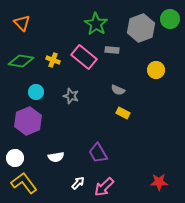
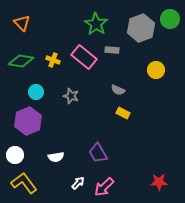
white circle: moved 3 px up
